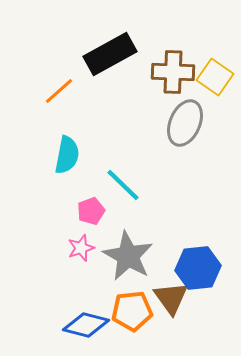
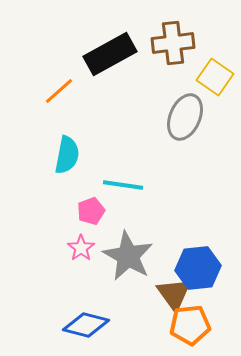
brown cross: moved 29 px up; rotated 9 degrees counterclockwise
gray ellipse: moved 6 px up
cyan line: rotated 36 degrees counterclockwise
pink star: rotated 16 degrees counterclockwise
brown triangle: moved 3 px right, 4 px up
orange pentagon: moved 58 px right, 14 px down
